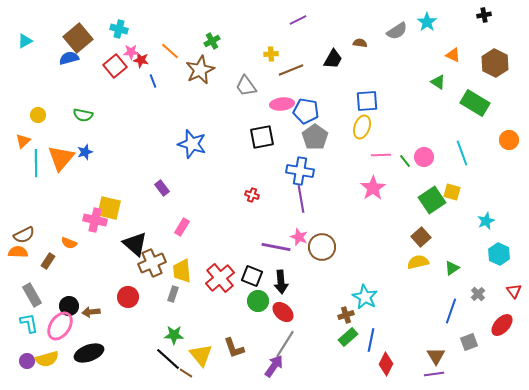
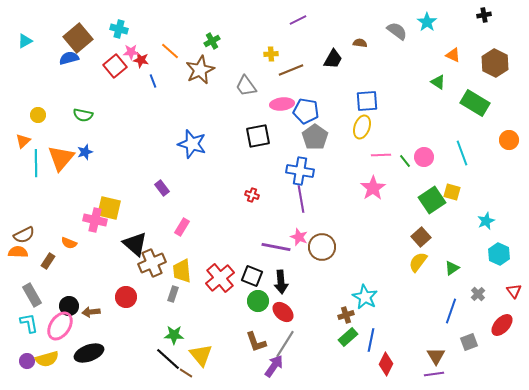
gray semicircle at (397, 31): rotated 110 degrees counterclockwise
black square at (262, 137): moved 4 px left, 1 px up
yellow semicircle at (418, 262): rotated 40 degrees counterclockwise
red circle at (128, 297): moved 2 px left
brown L-shape at (234, 348): moved 22 px right, 6 px up
